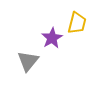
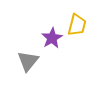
yellow trapezoid: moved 2 px down
